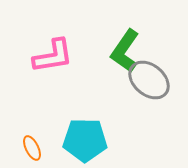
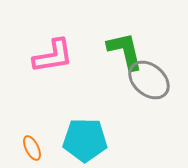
green L-shape: rotated 132 degrees clockwise
